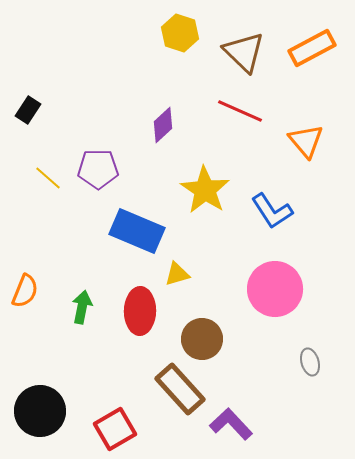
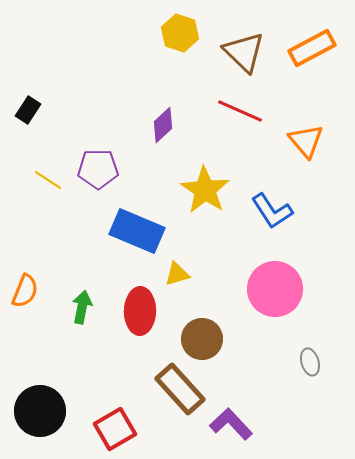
yellow line: moved 2 px down; rotated 8 degrees counterclockwise
